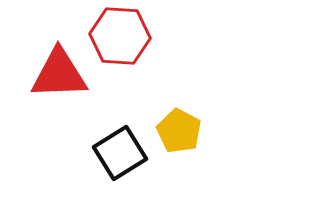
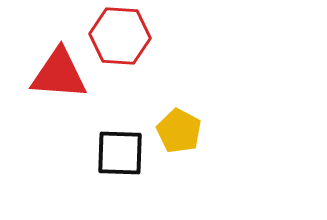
red triangle: rotated 6 degrees clockwise
black square: rotated 34 degrees clockwise
